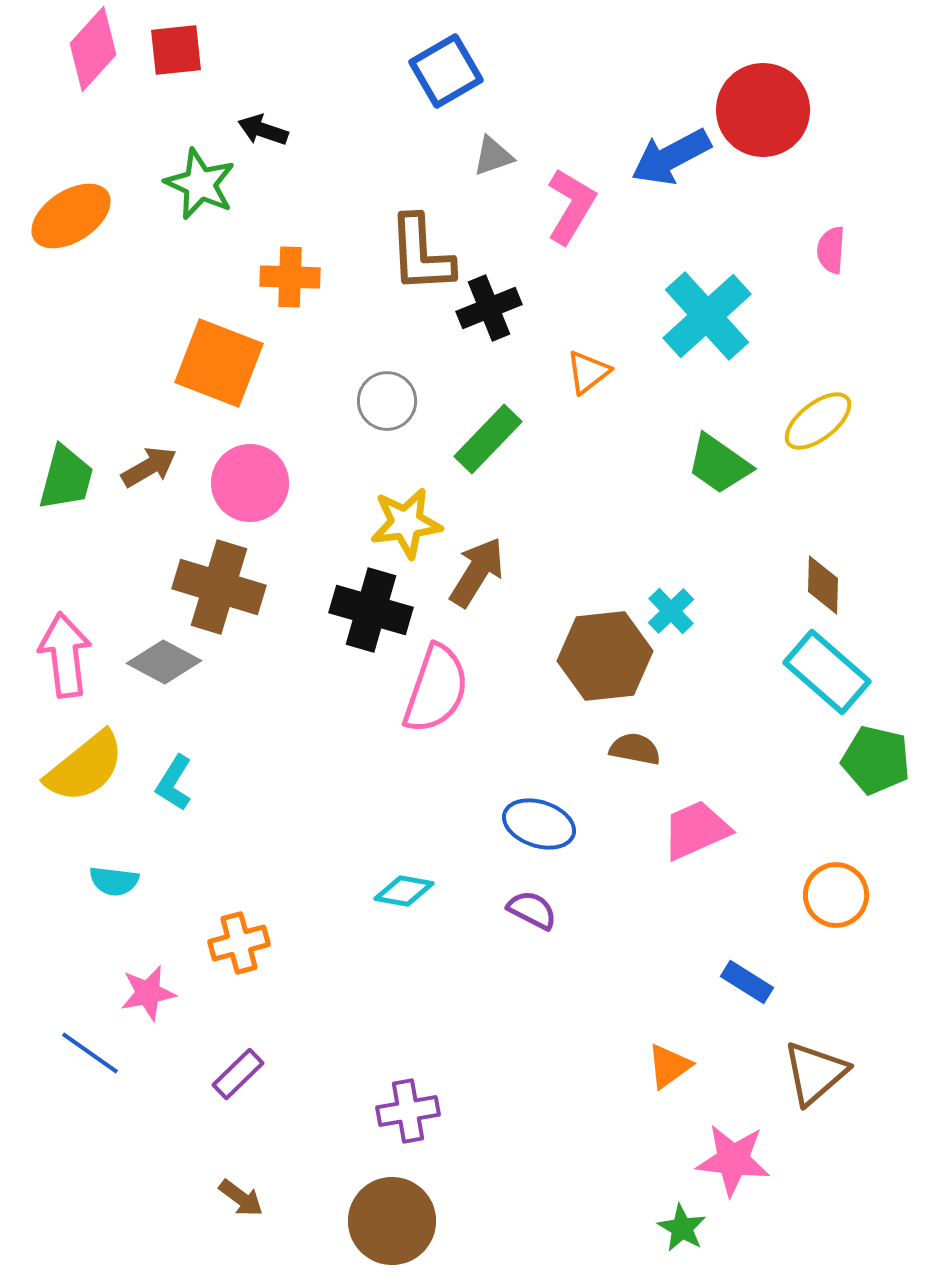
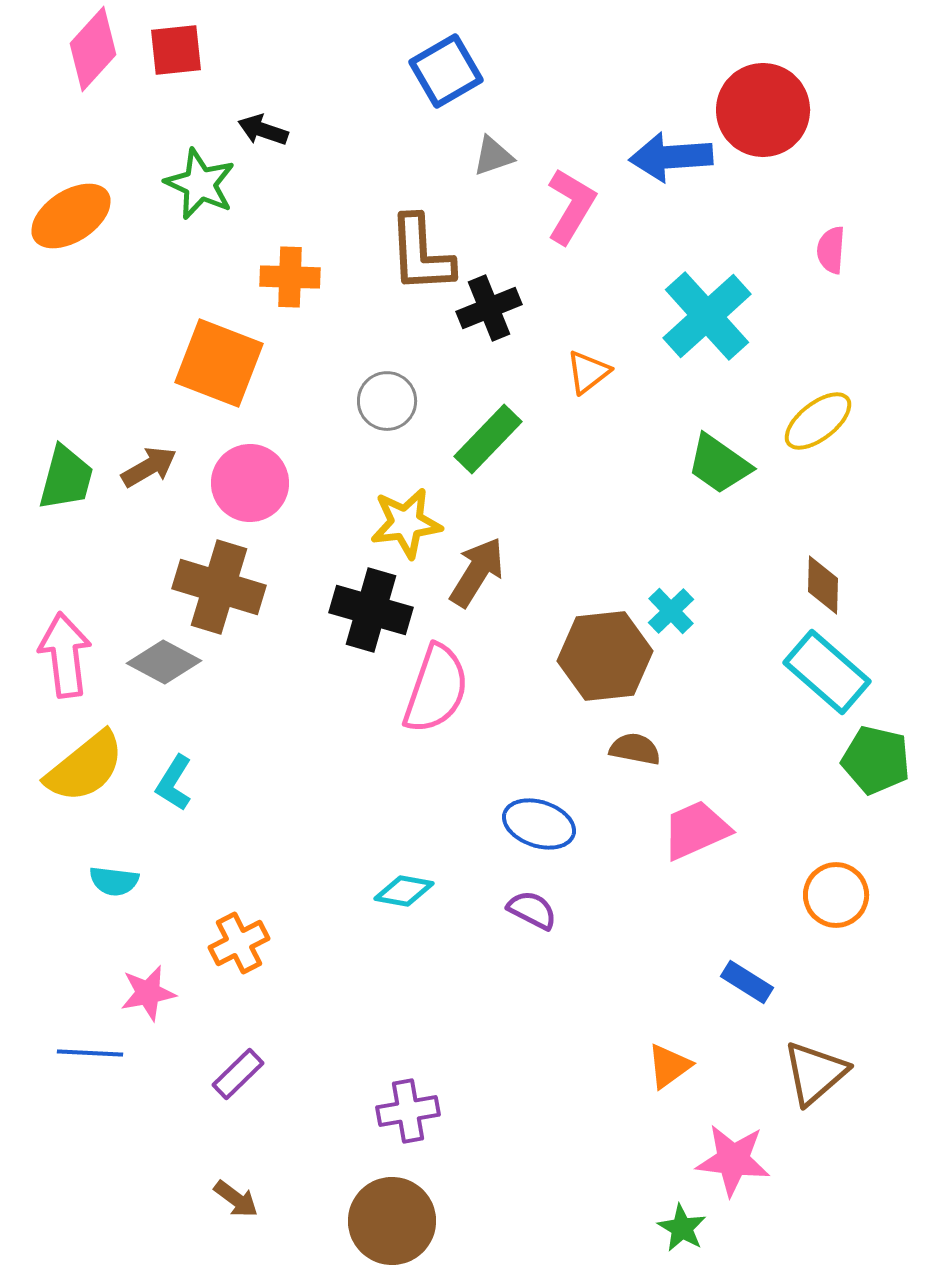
blue arrow at (671, 157): rotated 24 degrees clockwise
orange cross at (239, 943): rotated 12 degrees counterclockwise
blue line at (90, 1053): rotated 32 degrees counterclockwise
brown arrow at (241, 1198): moved 5 px left, 1 px down
